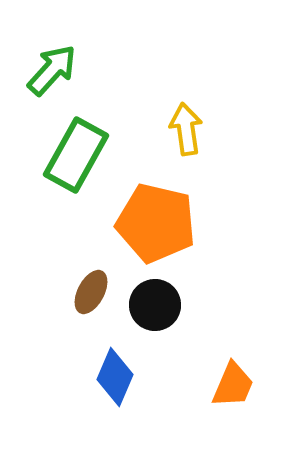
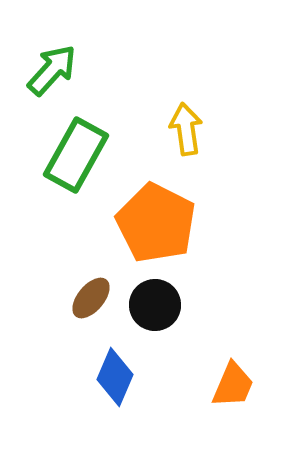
orange pentagon: rotated 14 degrees clockwise
brown ellipse: moved 6 px down; rotated 12 degrees clockwise
